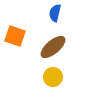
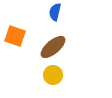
blue semicircle: moved 1 px up
yellow circle: moved 2 px up
